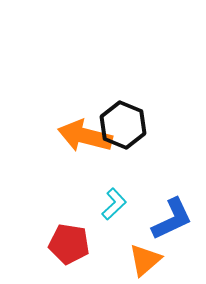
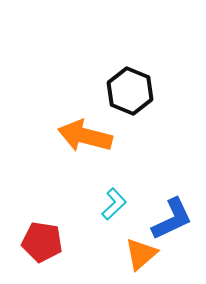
black hexagon: moved 7 px right, 34 px up
red pentagon: moved 27 px left, 2 px up
orange triangle: moved 4 px left, 6 px up
